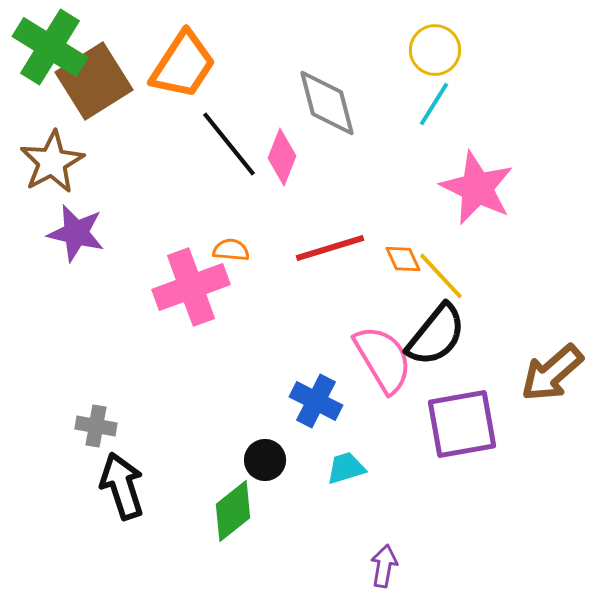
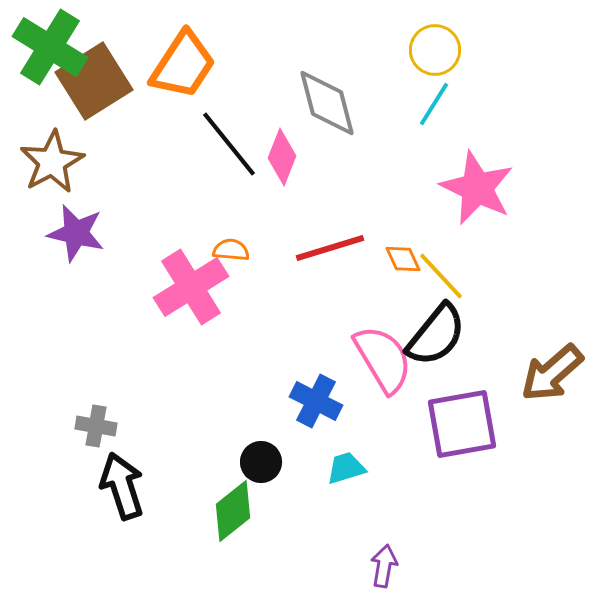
pink cross: rotated 12 degrees counterclockwise
black circle: moved 4 px left, 2 px down
